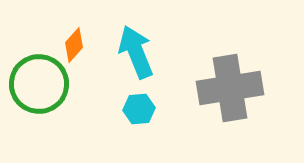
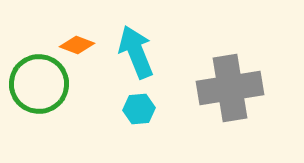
orange diamond: moved 3 px right; rotated 68 degrees clockwise
